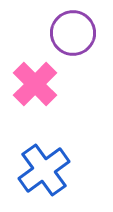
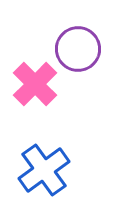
purple circle: moved 5 px right, 16 px down
